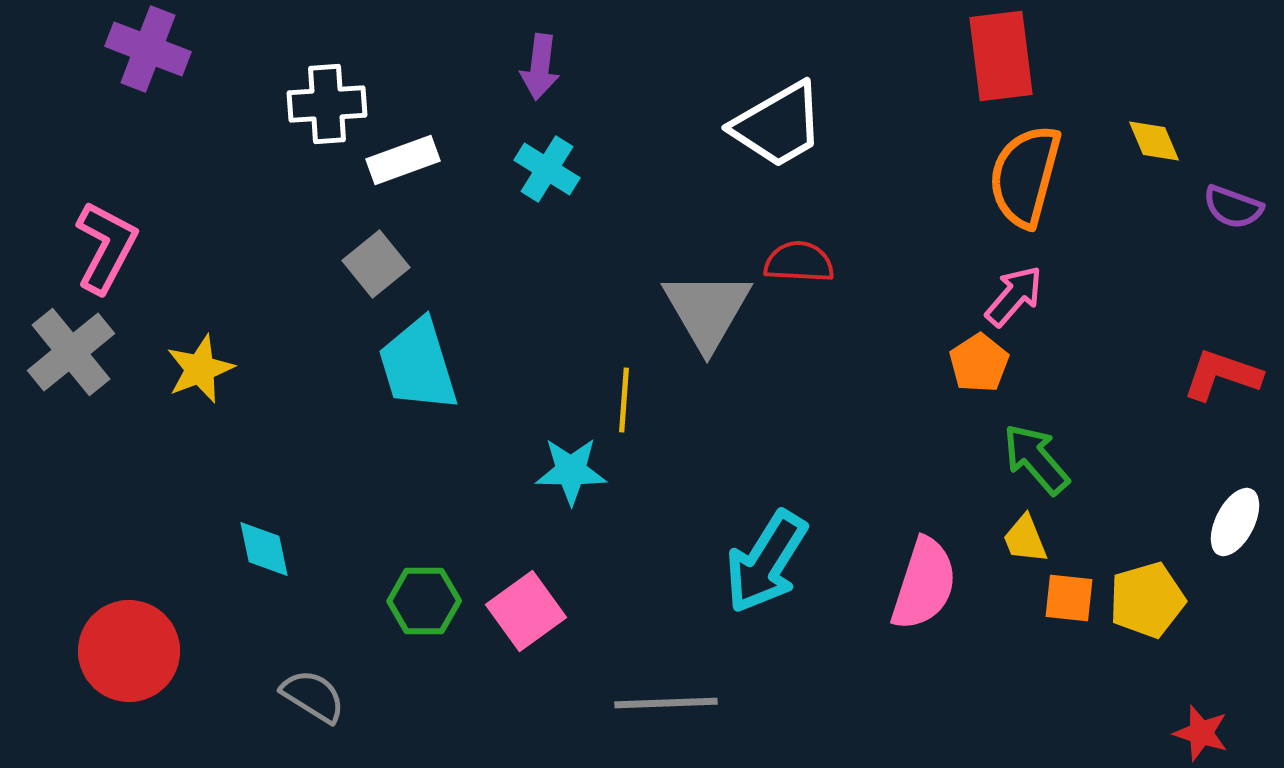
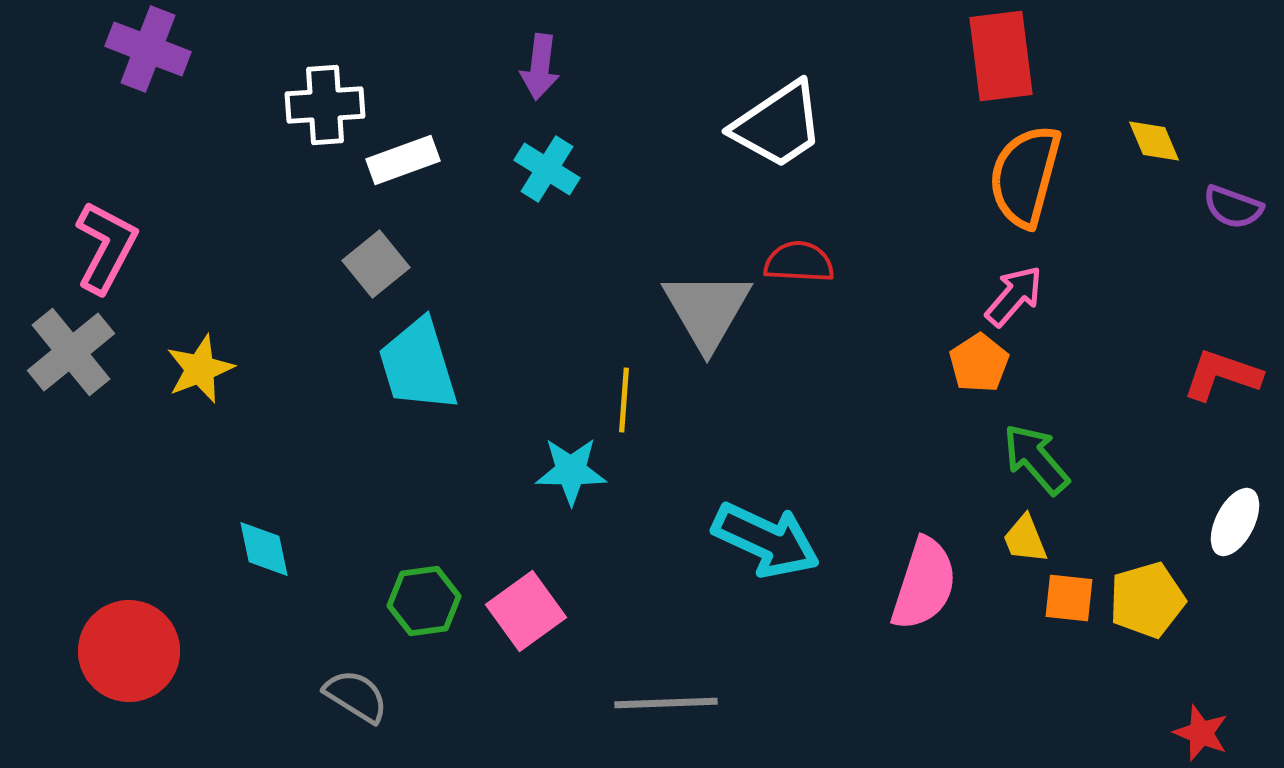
white cross: moved 2 px left, 1 px down
white trapezoid: rotated 4 degrees counterclockwise
cyan arrow: moved 22 px up; rotated 97 degrees counterclockwise
green hexagon: rotated 8 degrees counterclockwise
gray semicircle: moved 43 px right
red star: rotated 4 degrees clockwise
